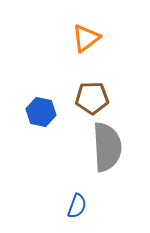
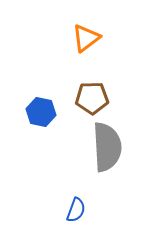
blue semicircle: moved 1 px left, 4 px down
